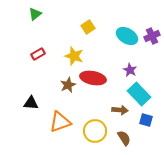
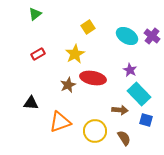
purple cross: rotated 28 degrees counterclockwise
yellow star: moved 1 px right, 2 px up; rotated 24 degrees clockwise
